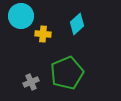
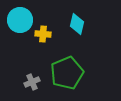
cyan circle: moved 1 px left, 4 px down
cyan diamond: rotated 35 degrees counterclockwise
gray cross: moved 1 px right
